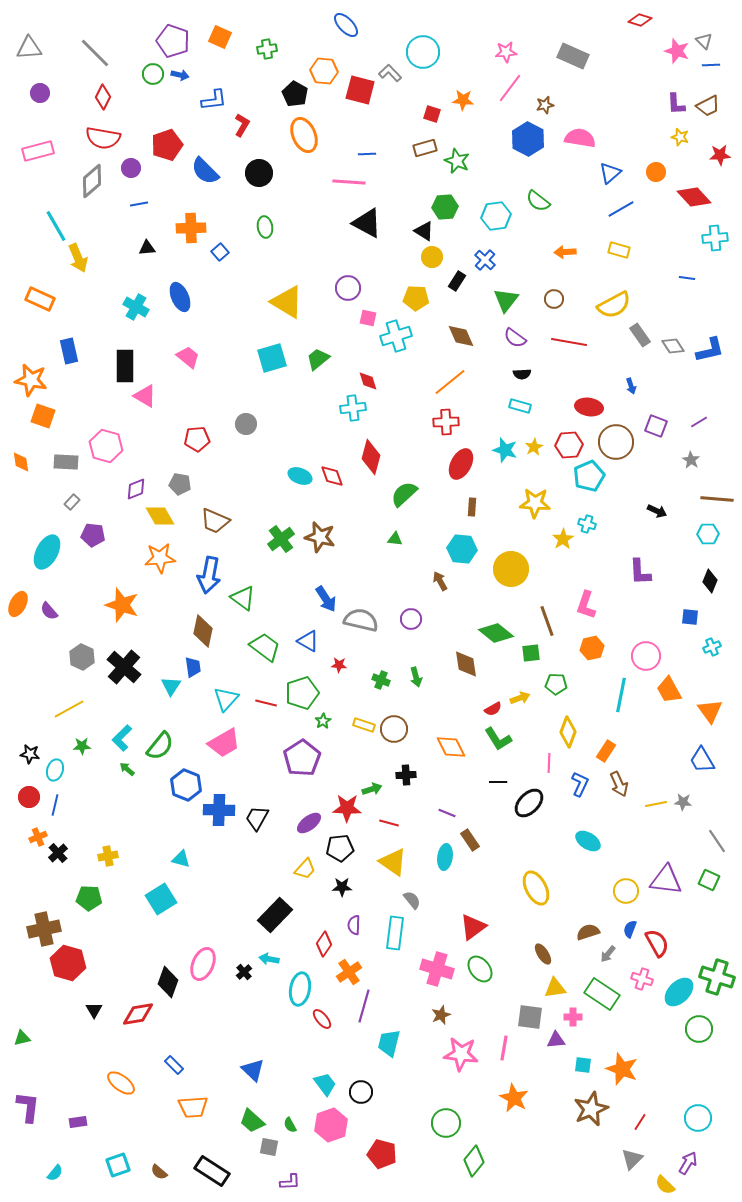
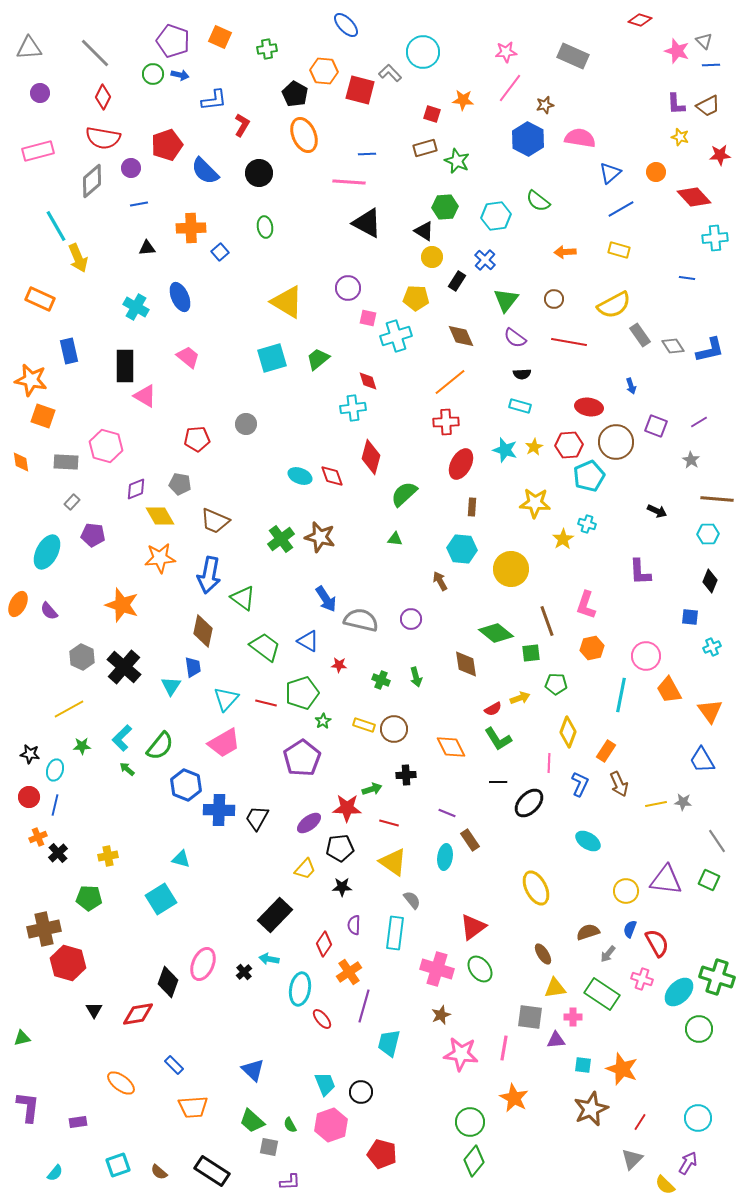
cyan trapezoid at (325, 1084): rotated 15 degrees clockwise
green circle at (446, 1123): moved 24 px right, 1 px up
